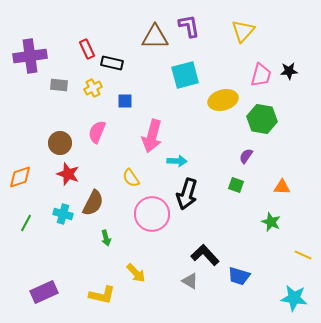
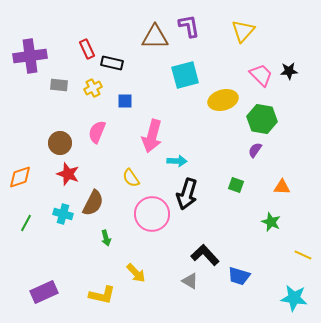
pink trapezoid: rotated 60 degrees counterclockwise
purple semicircle: moved 9 px right, 6 px up
